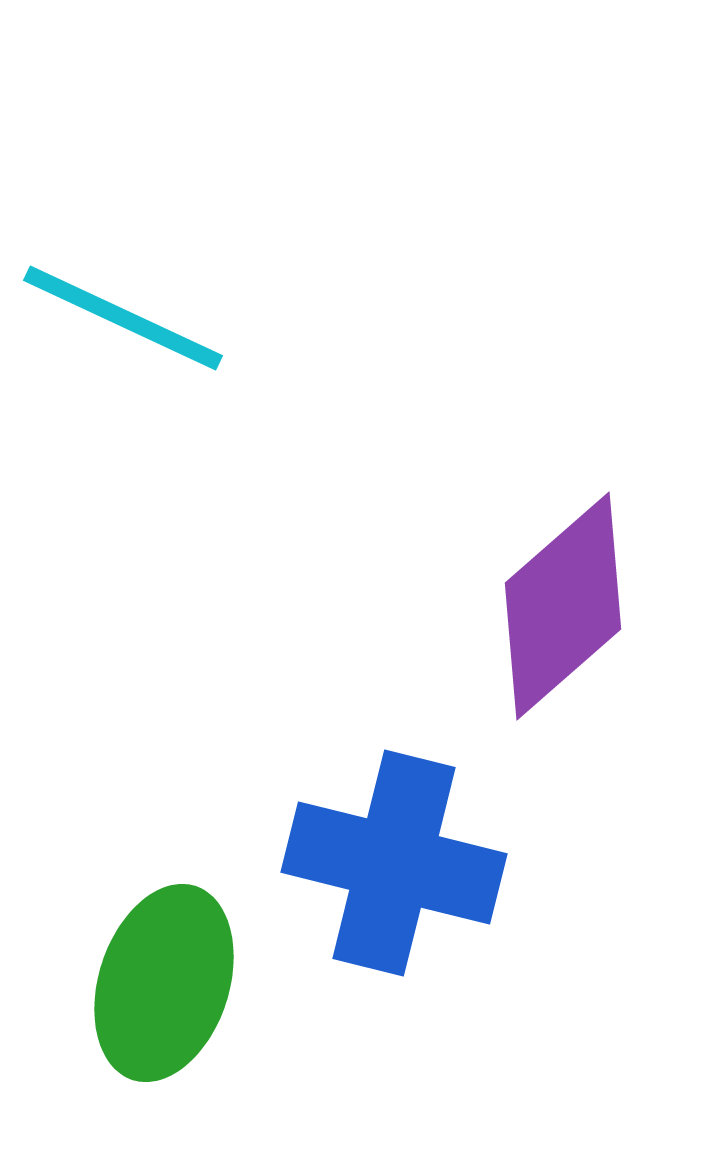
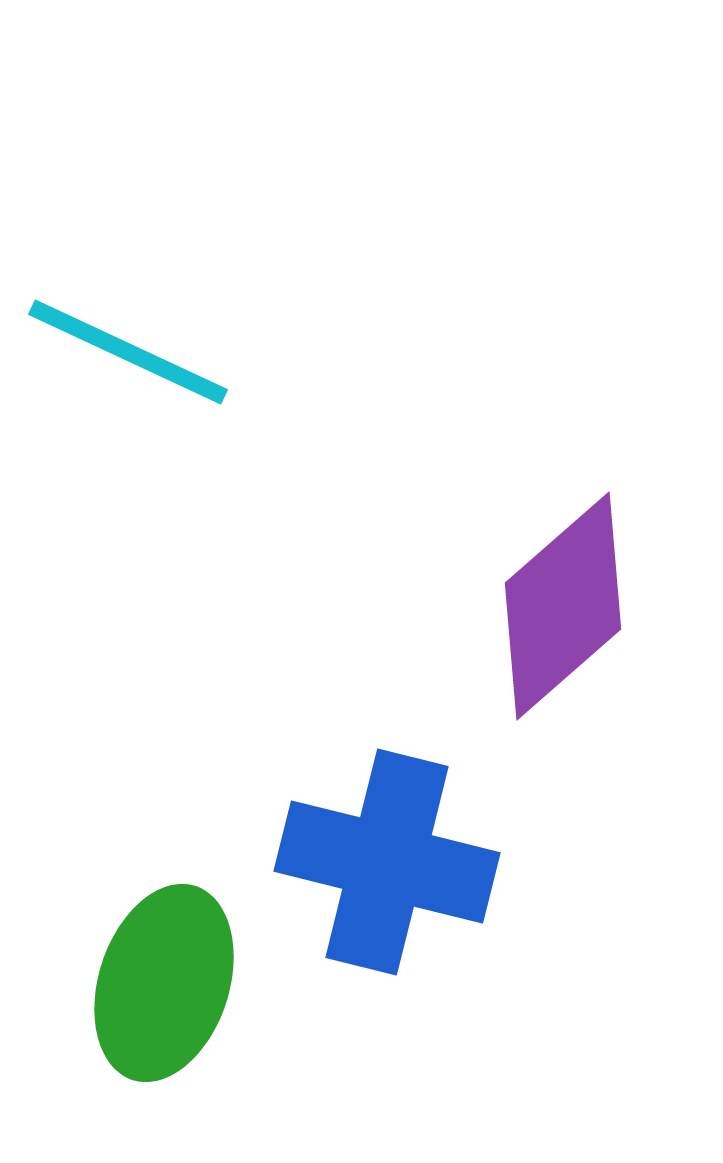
cyan line: moved 5 px right, 34 px down
blue cross: moved 7 px left, 1 px up
